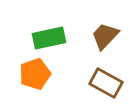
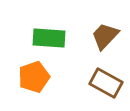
green rectangle: rotated 16 degrees clockwise
orange pentagon: moved 1 px left, 3 px down
